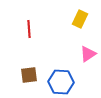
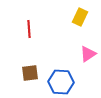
yellow rectangle: moved 2 px up
brown square: moved 1 px right, 2 px up
